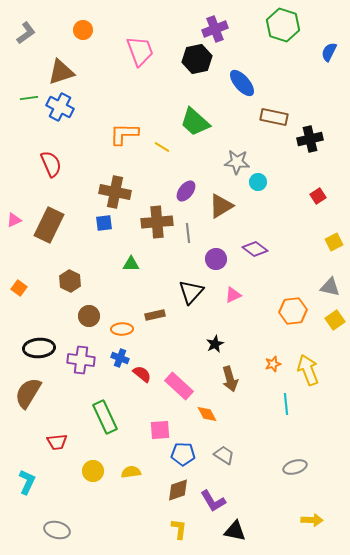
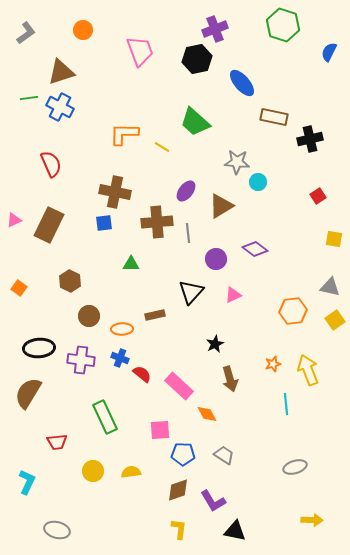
yellow square at (334, 242): moved 3 px up; rotated 36 degrees clockwise
